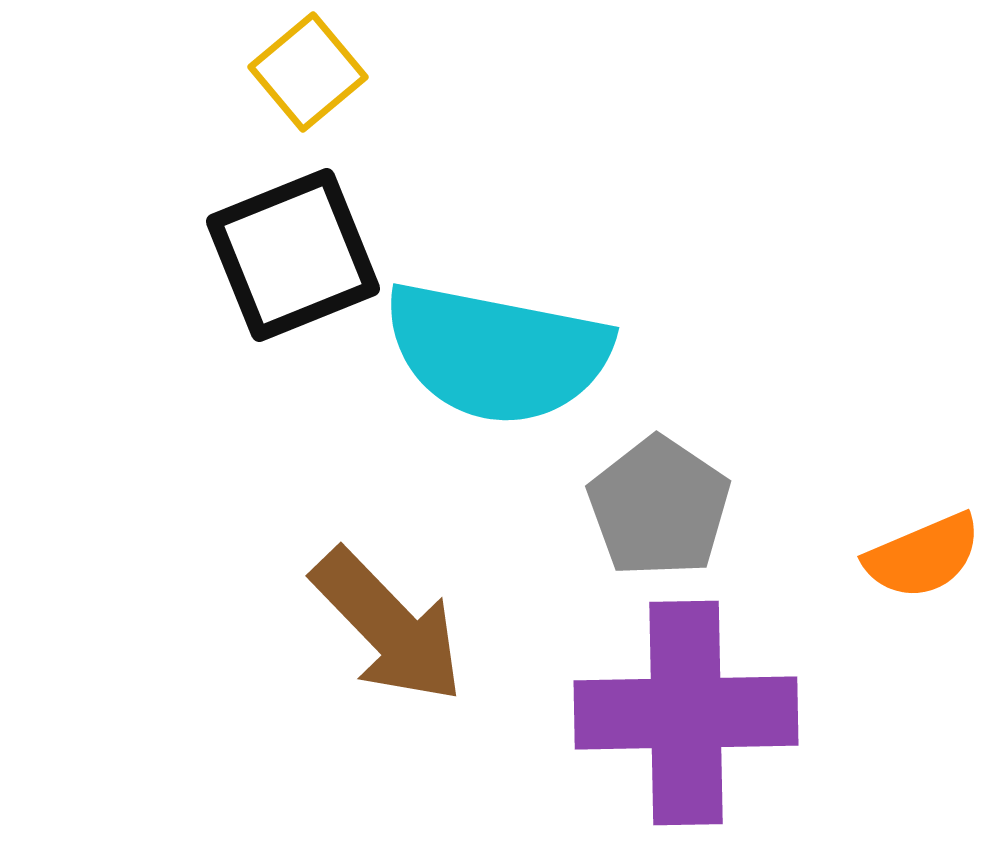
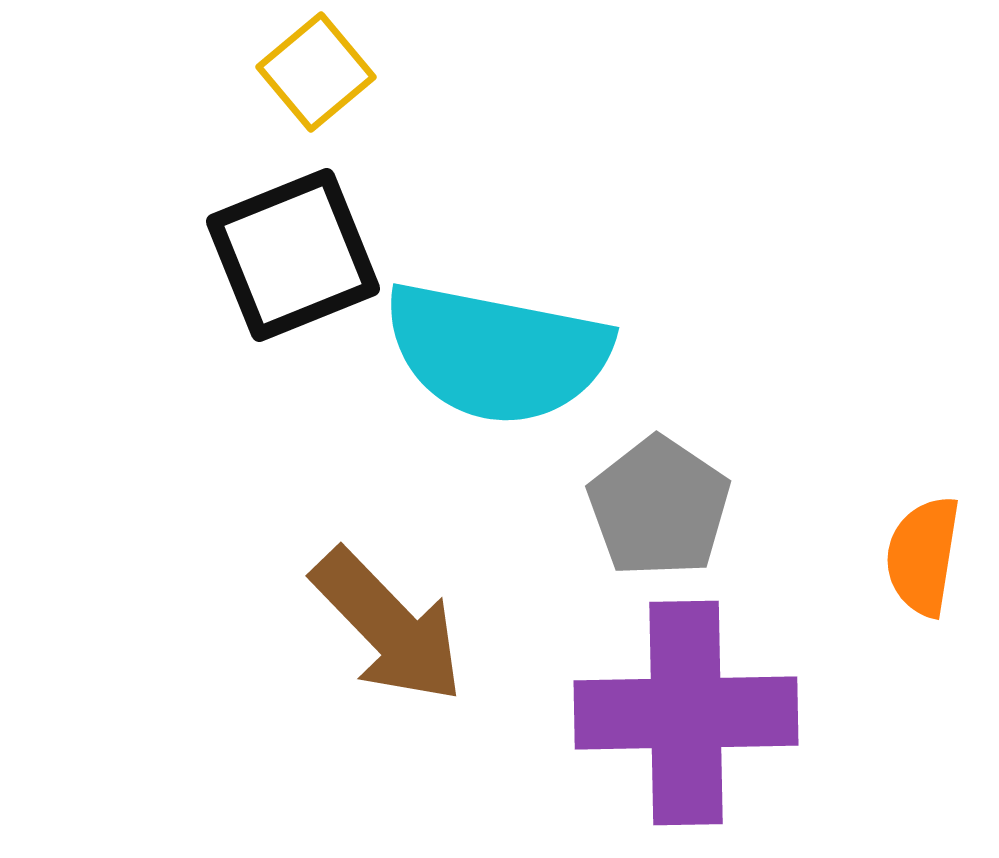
yellow square: moved 8 px right
orange semicircle: rotated 122 degrees clockwise
